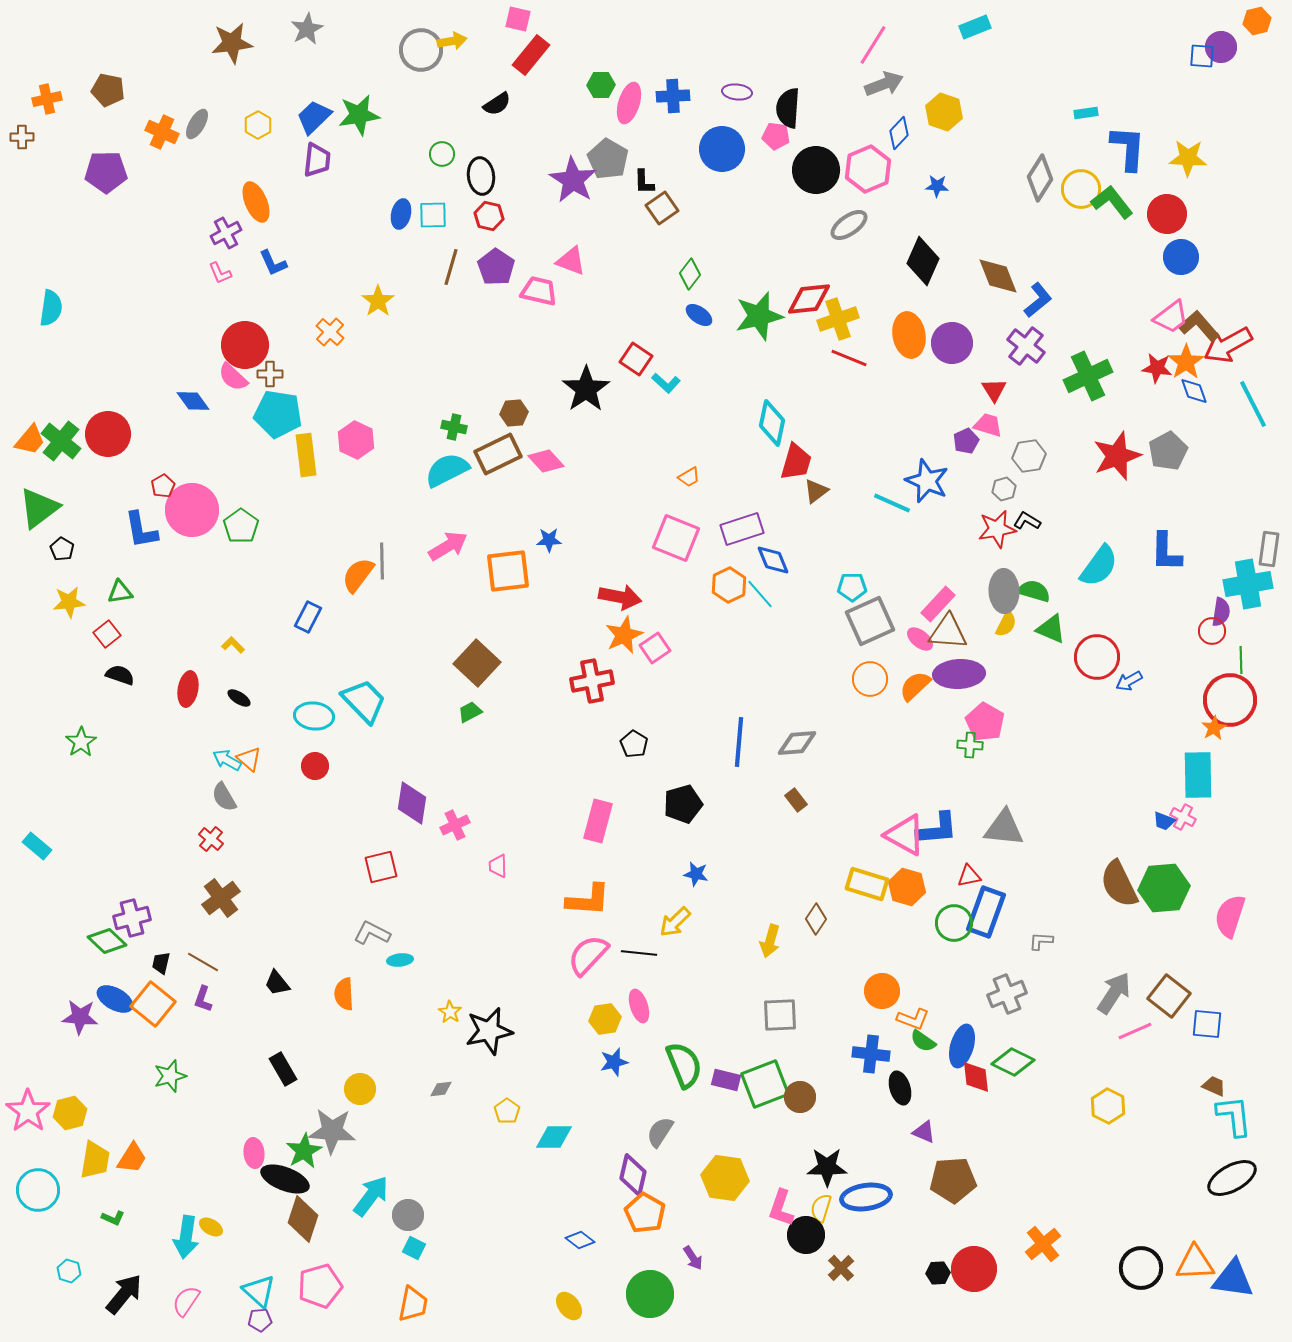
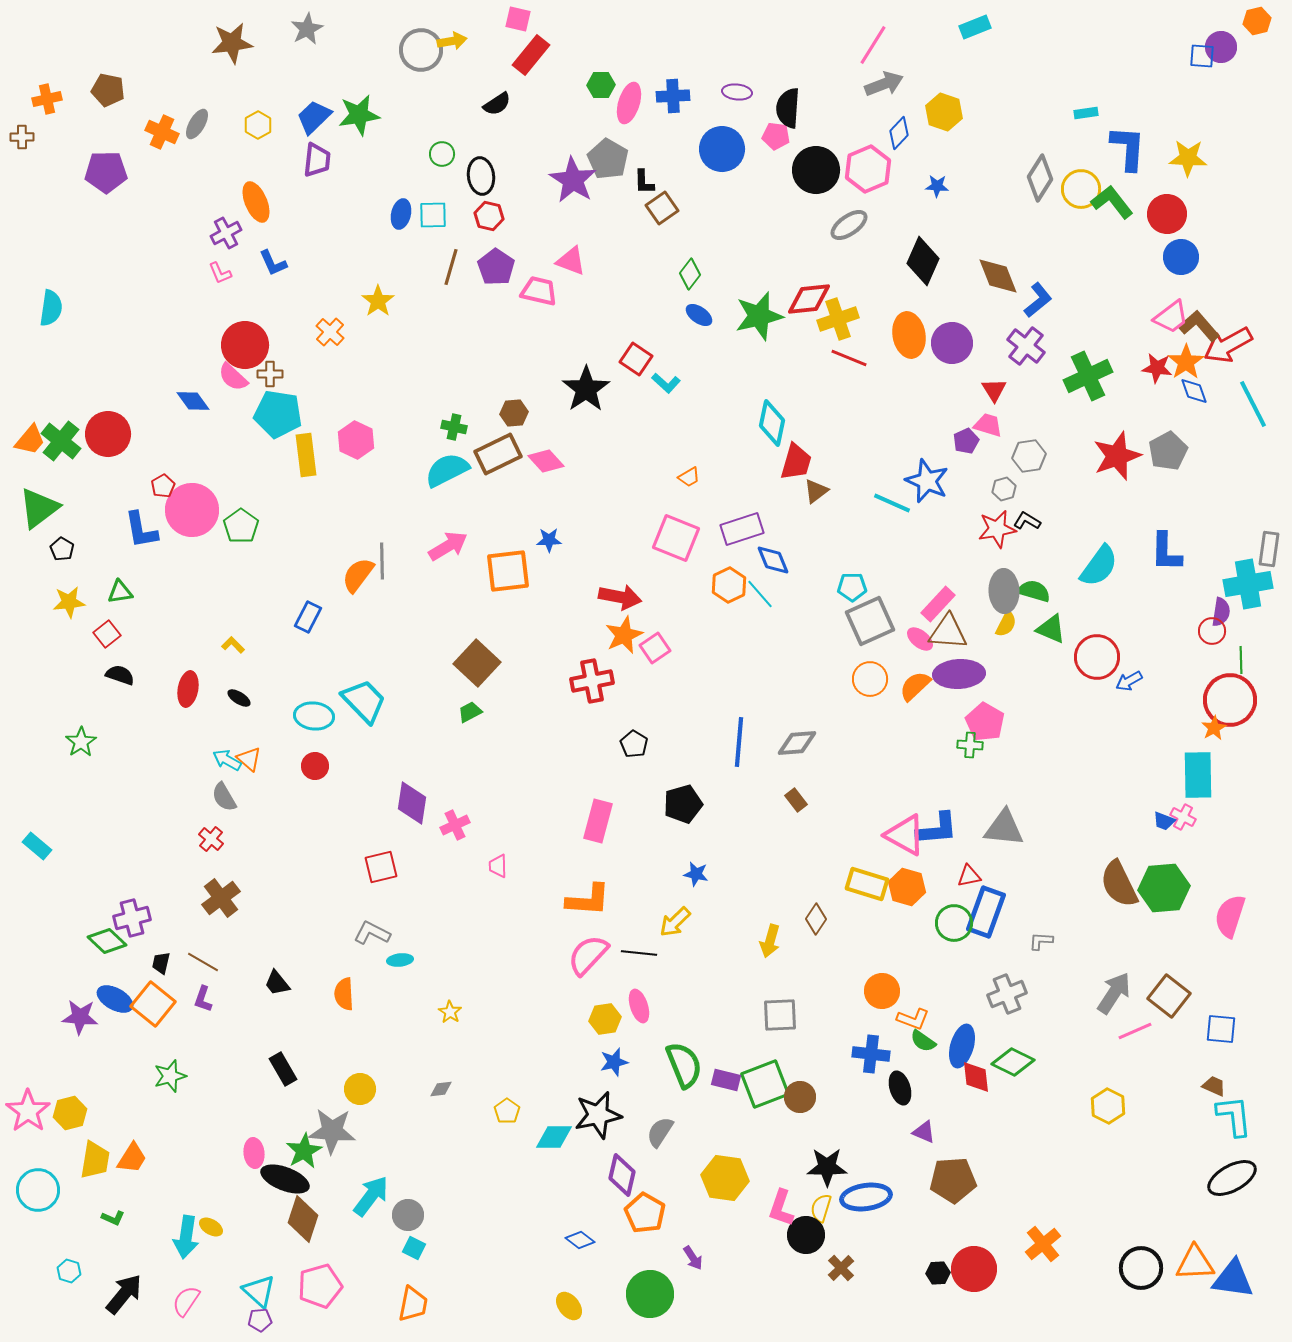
blue square at (1207, 1024): moved 14 px right, 5 px down
black star at (489, 1031): moved 109 px right, 84 px down
purple diamond at (633, 1175): moved 11 px left
